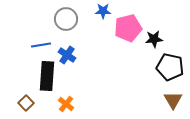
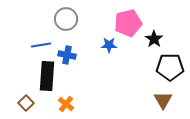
blue star: moved 6 px right, 34 px down
pink pentagon: moved 5 px up
black star: rotated 30 degrees counterclockwise
blue cross: rotated 24 degrees counterclockwise
black pentagon: rotated 12 degrees counterclockwise
brown triangle: moved 10 px left
